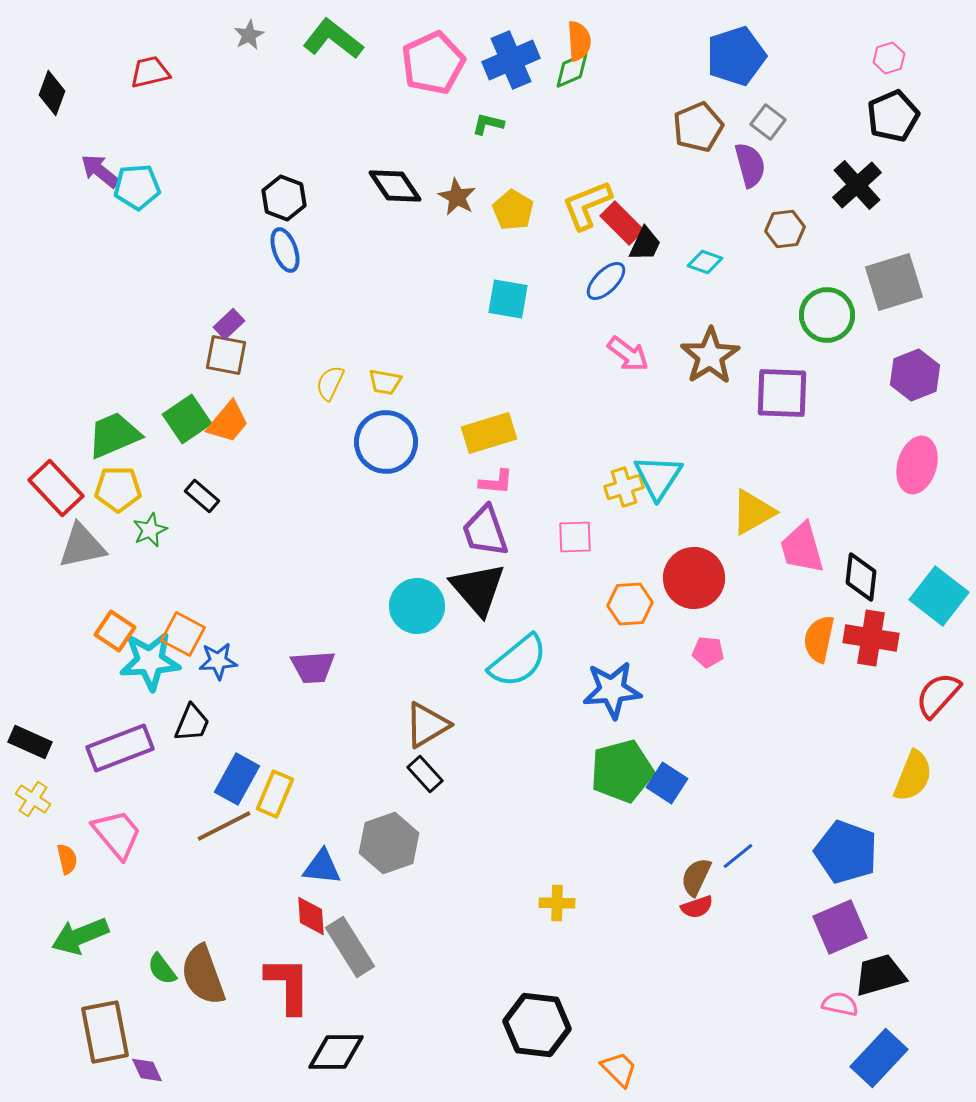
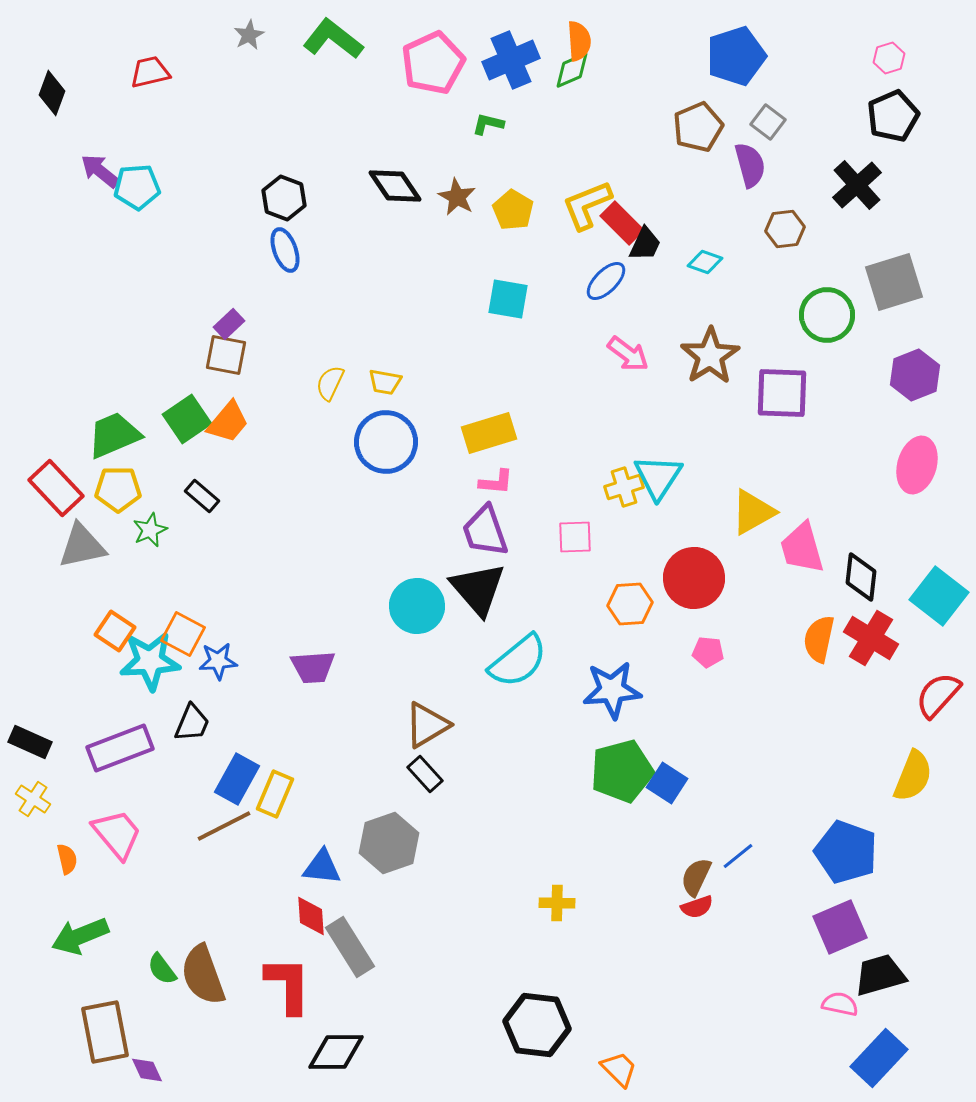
red cross at (871, 638): rotated 22 degrees clockwise
